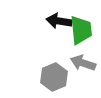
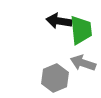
gray hexagon: moved 1 px right, 1 px down
